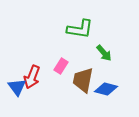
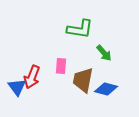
pink rectangle: rotated 28 degrees counterclockwise
